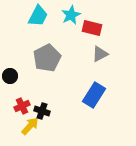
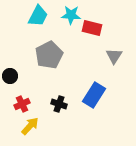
cyan star: rotated 30 degrees clockwise
gray triangle: moved 14 px right, 2 px down; rotated 30 degrees counterclockwise
gray pentagon: moved 2 px right, 3 px up
red cross: moved 2 px up
black cross: moved 17 px right, 7 px up
